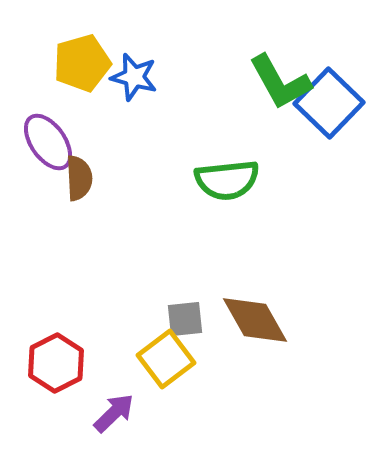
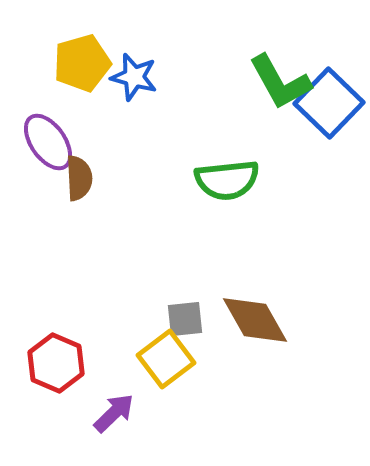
red hexagon: rotated 10 degrees counterclockwise
